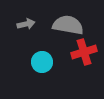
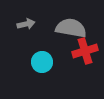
gray semicircle: moved 3 px right, 3 px down
red cross: moved 1 px right, 1 px up
